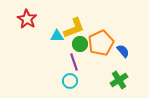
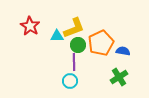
red star: moved 3 px right, 7 px down
green circle: moved 2 px left, 1 px down
blue semicircle: rotated 40 degrees counterclockwise
purple line: rotated 18 degrees clockwise
green cross: moved 3 px up
